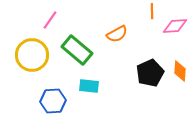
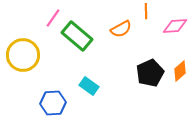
orange line: moved 6 px left
pink line: moved 3 px right, 2 px up
orange semicircle: moved 4 px right, 5 px up
green rectangle: moved 14 px up
yellow circle: moved 9 px left
orange diamond: rotated 45 degrees clockwise
cyan rectangle: rotated 30 degrees clockwise
blue hexagon: moved 2 px down
